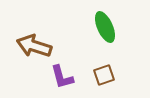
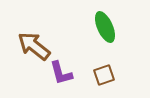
brown arrow: rotated 20 degrees clockwise
purple L-shape: moved 1 px left, 4 px up
